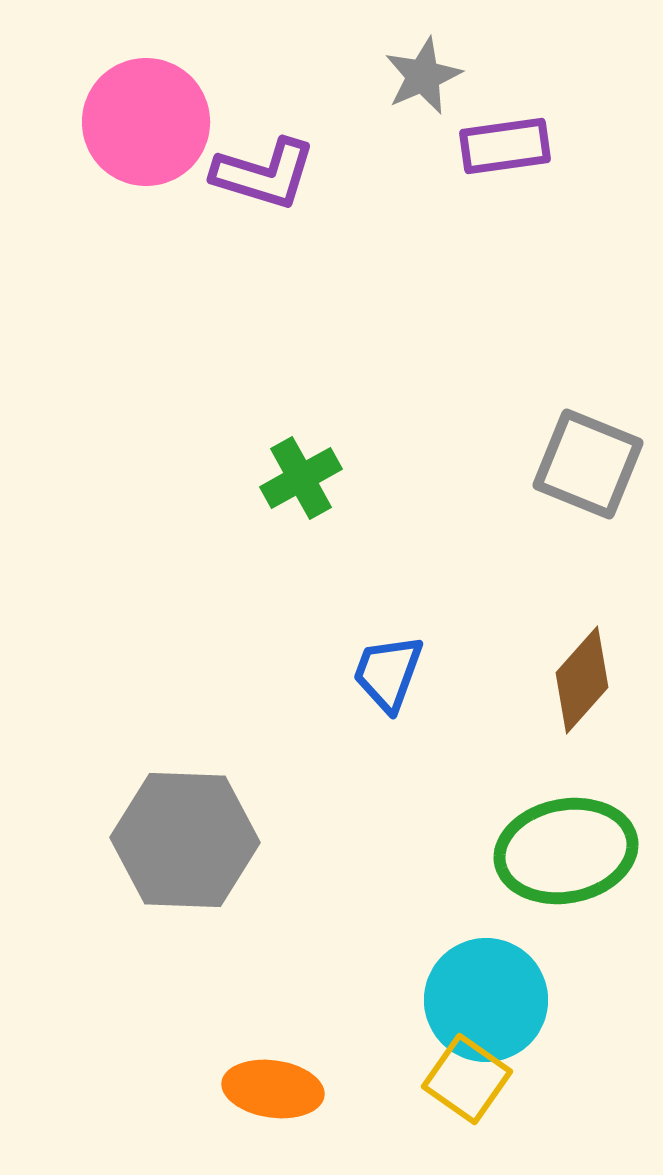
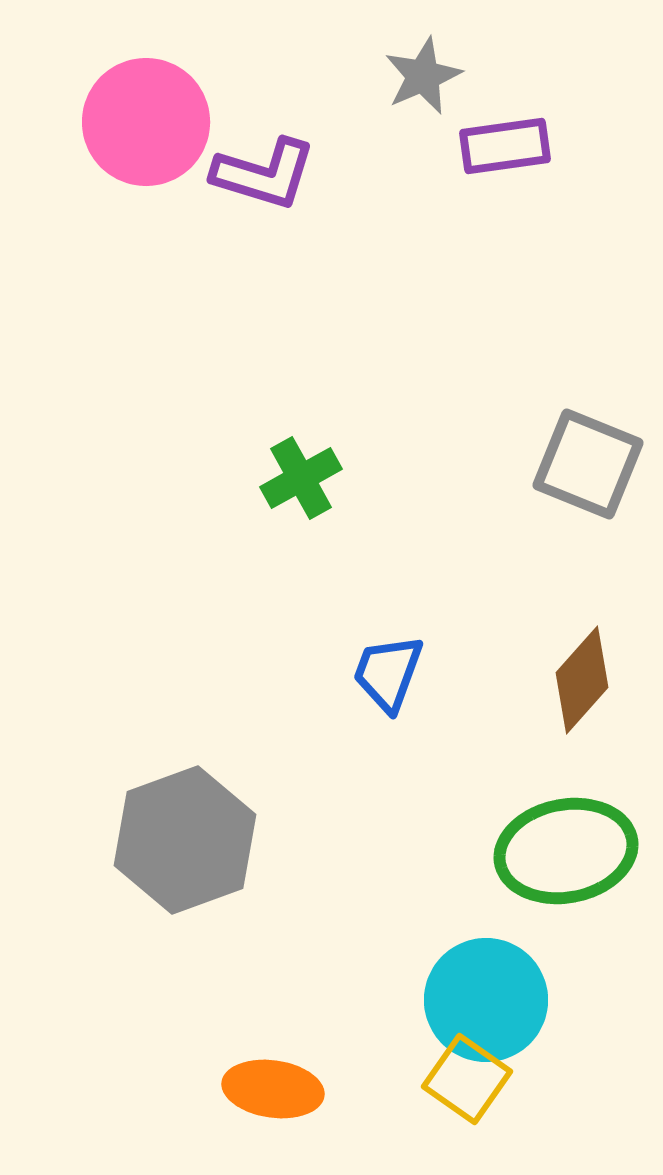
gray hexagon: rotated 22 degrees counterclockwise
